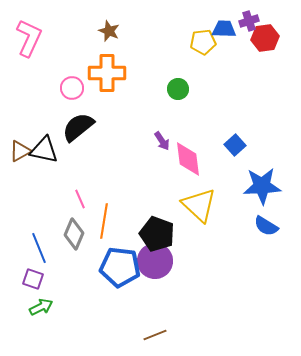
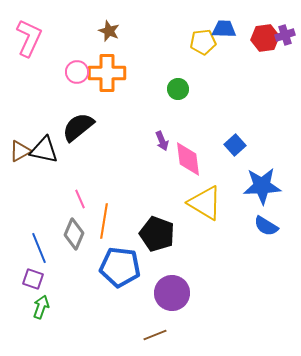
purple cross: moved 36 px right, 14 px down
pink circle: moved 5 px right, 16 px up
purple arrow: rotated 12 degrees clockwise
yellow triangle: moved 6 px right, 2 px up; rotated 12 degrees counterclockwise
purple circle: moved 17 px right, 32 px down
green arrow: rotated 45 degrees counterclockwise
